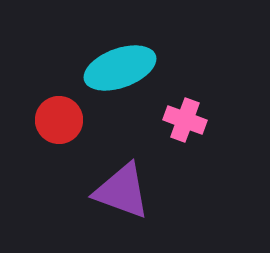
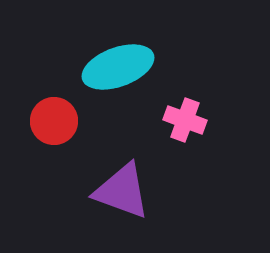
cyan ellipse: moved 2 px left, 1 px up
red circle: moved 5 px left, 1 px down
